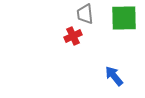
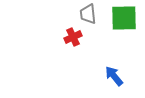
gray trapezoid: moved 3 px right
red cross: moved 1 px down
